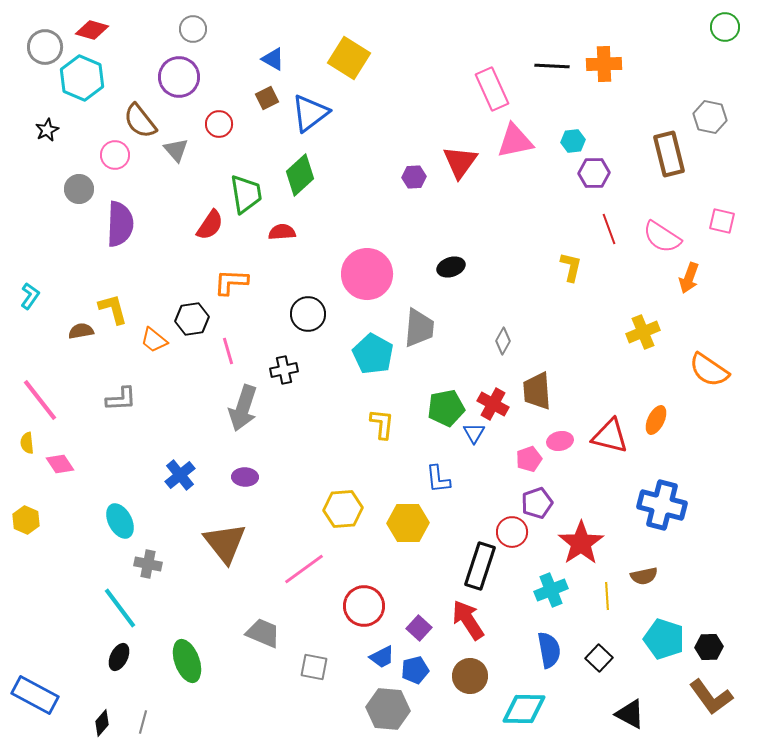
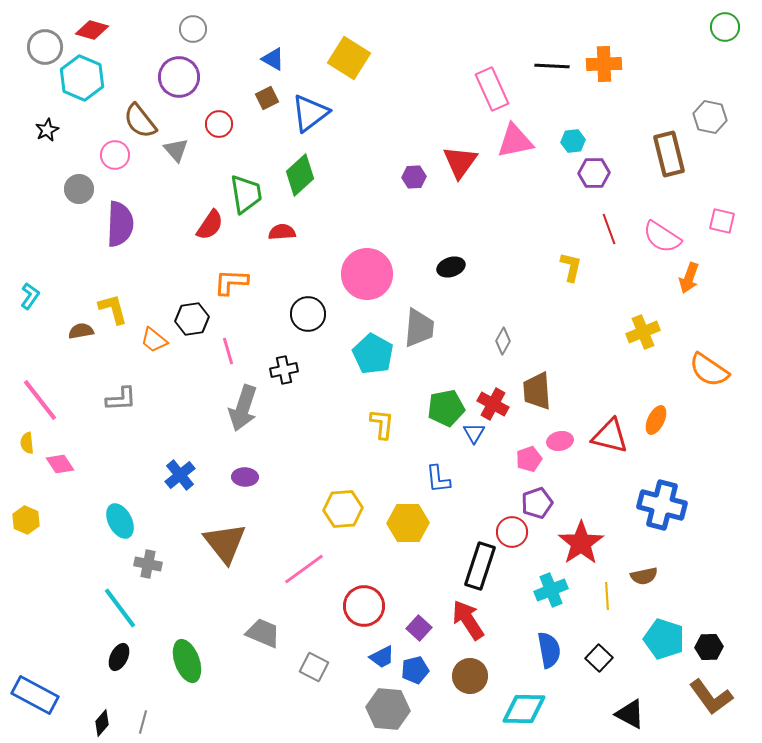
gray square at (314, 667): rotated 16 degrees clockwise
